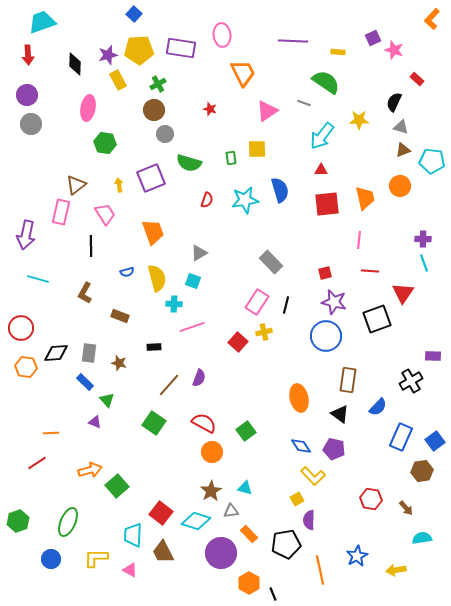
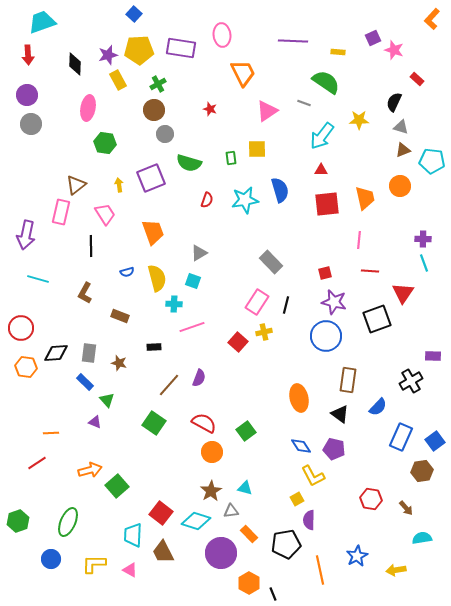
yellow L-shape at (313, 476): rotated 15 degrees clockwise
yellow L-shape at (96, 558): moved 2 px left, 6 px down
